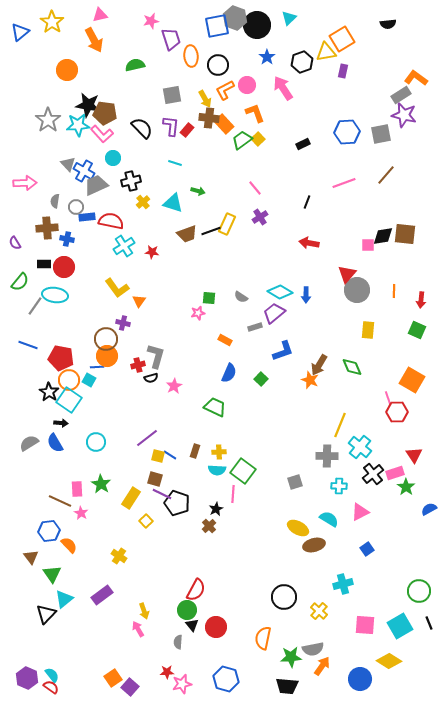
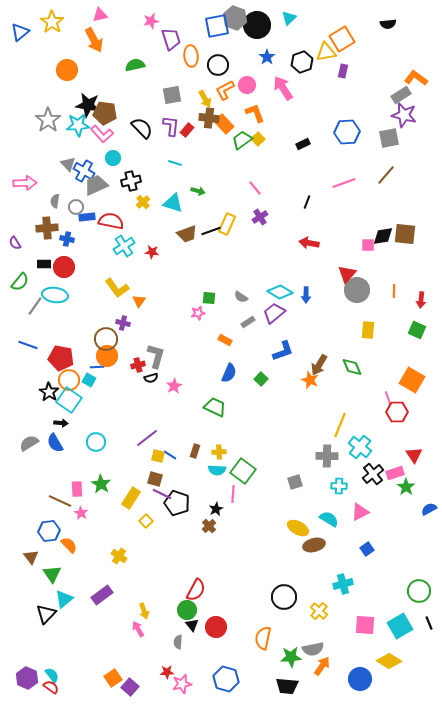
gray square at (381, 134): moved 8 px right, 4 px down
gray rectangle at (255, 327): moved 7 px left, 5 px up; rotated 16 degrees counterclockwise
